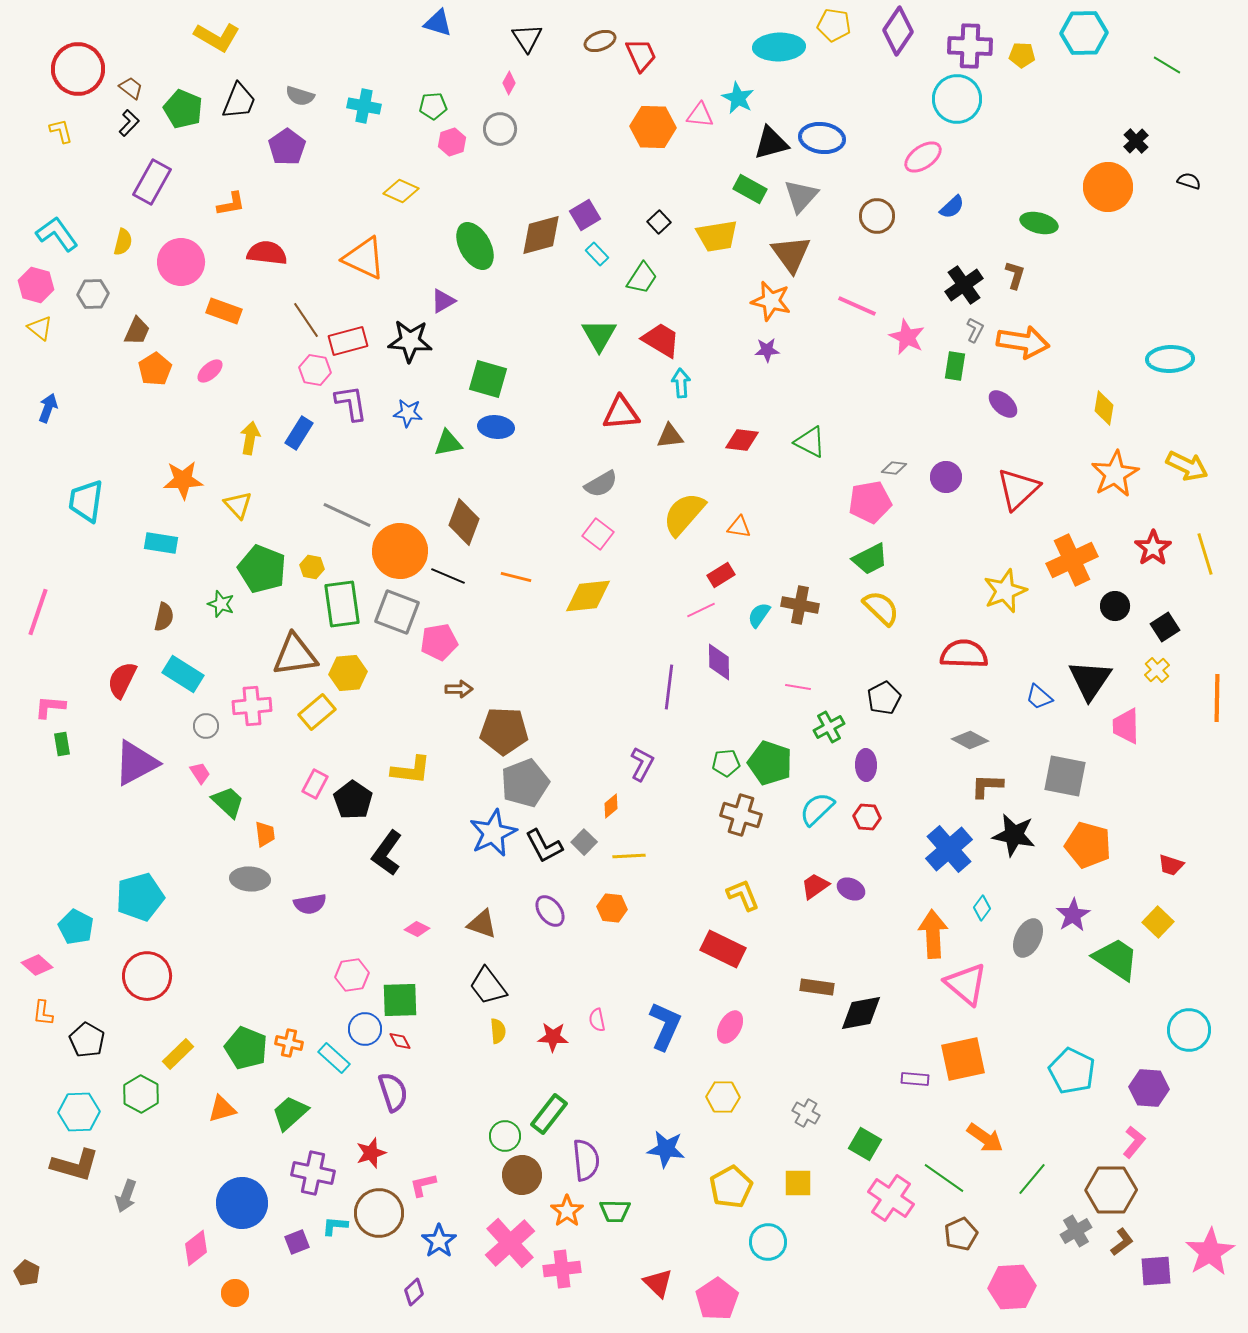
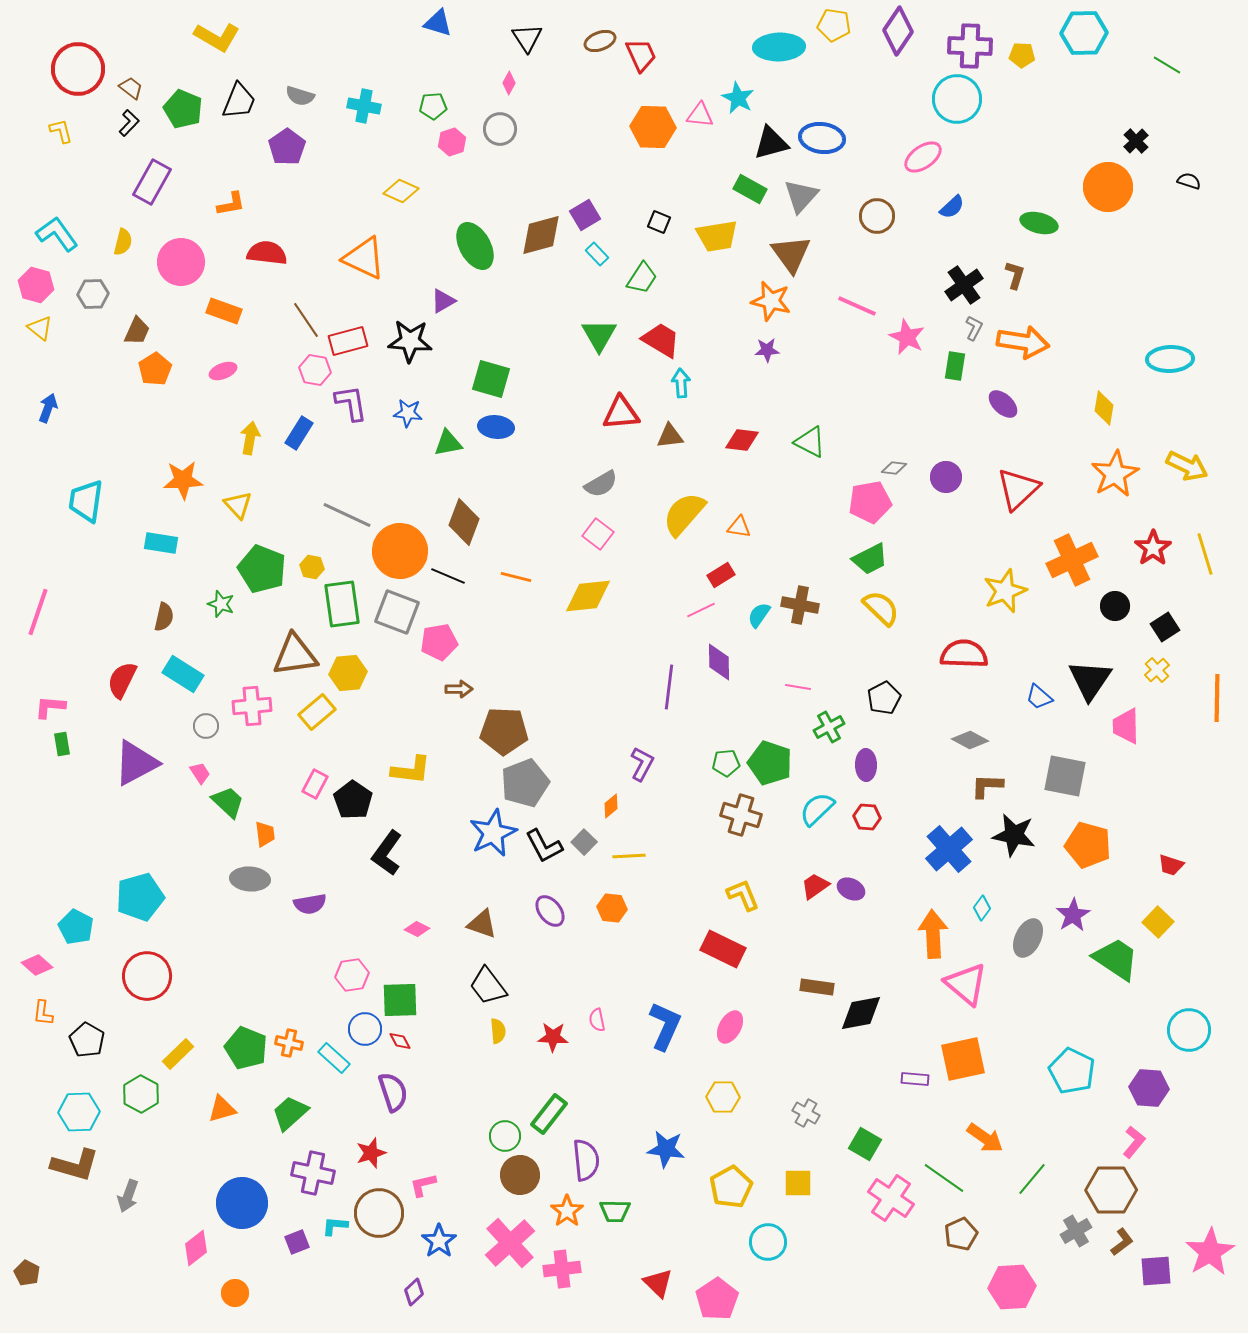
black square at (659, 222): rotated 25 degrees counterclockwise
gray L-shape at (975, 330): moved 1 px left, 2 px up
pink ellipse at (210, 371): moved 13 px right; rotated 20 degrees clockwise
green square at (488, 379): moved 3 px right
brown circle at (522, 1175): moved 2 px left
gray arrow at (126, 1196): moved 2 px right
